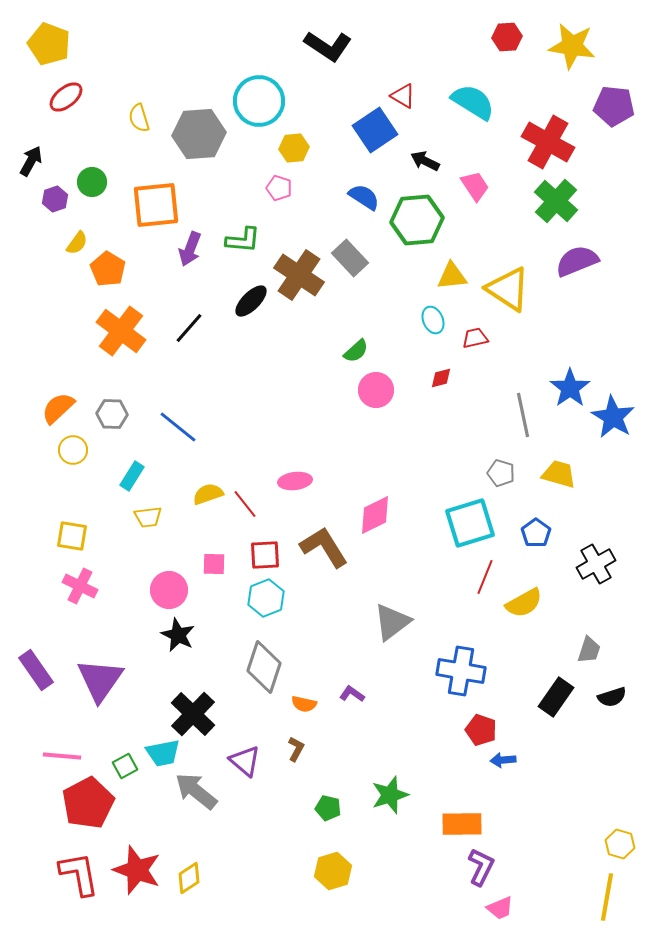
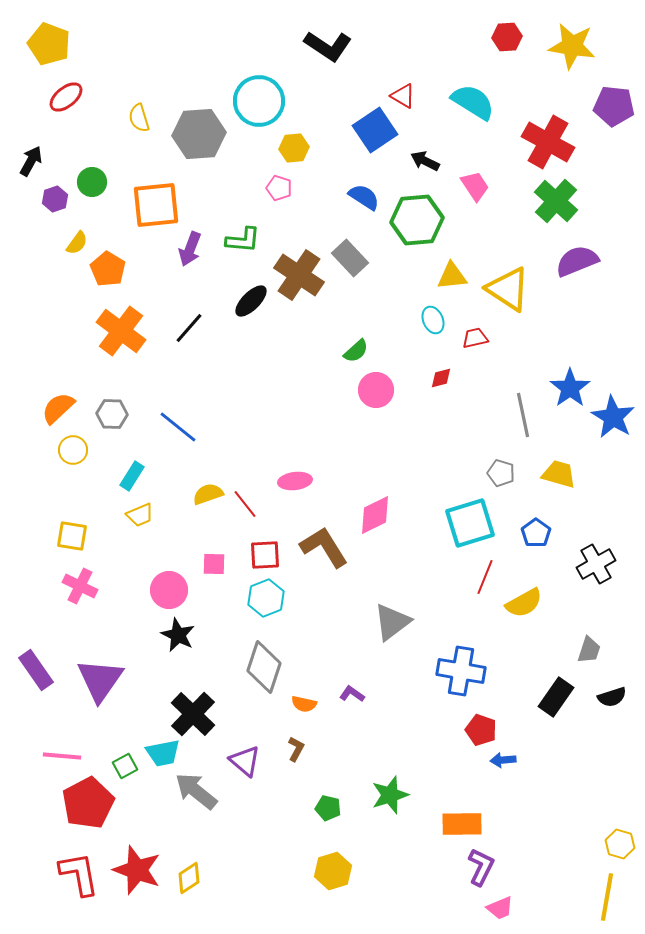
yellow trapezoid at (148, 517): moved 8 px left, 2 px up; rotated 16 degrees counterclockwise
